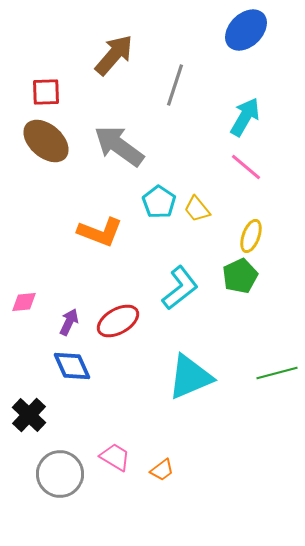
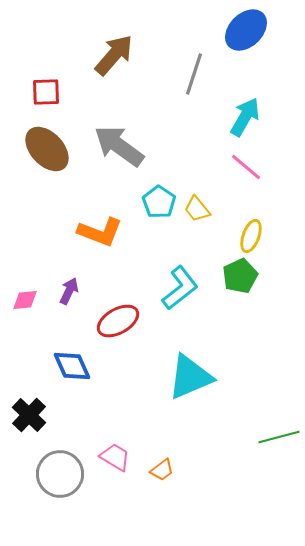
gray line: moved 19 px right, 11 px up
brown ellipse: moved 1 px right, 8 px down; rotated 6 degrees clockwise
pink diamond: moved 1 px right, 2 px up
purple arrow: moved 31 px up
green line: moved 2 px right, 64 px down
